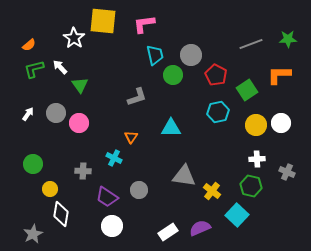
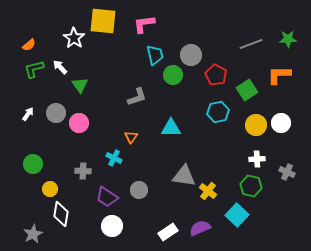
yellow cross at (212, 191): moved 4 px left
